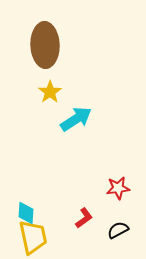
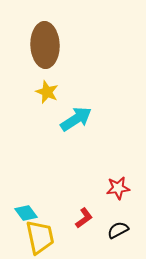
yellow star: moved 3 px left; rotated 15 degrees counterclockwise
cyan diamond: rotated 40 degrees counterclockwise
yellow trapezoid: moved 7 px right
